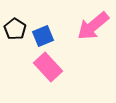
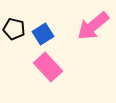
black pentagon: moved 1 px left; rotated 20 degrees counterclockwise
blue square: moved 2 px up; rotated 10 degrees counterclockwise
